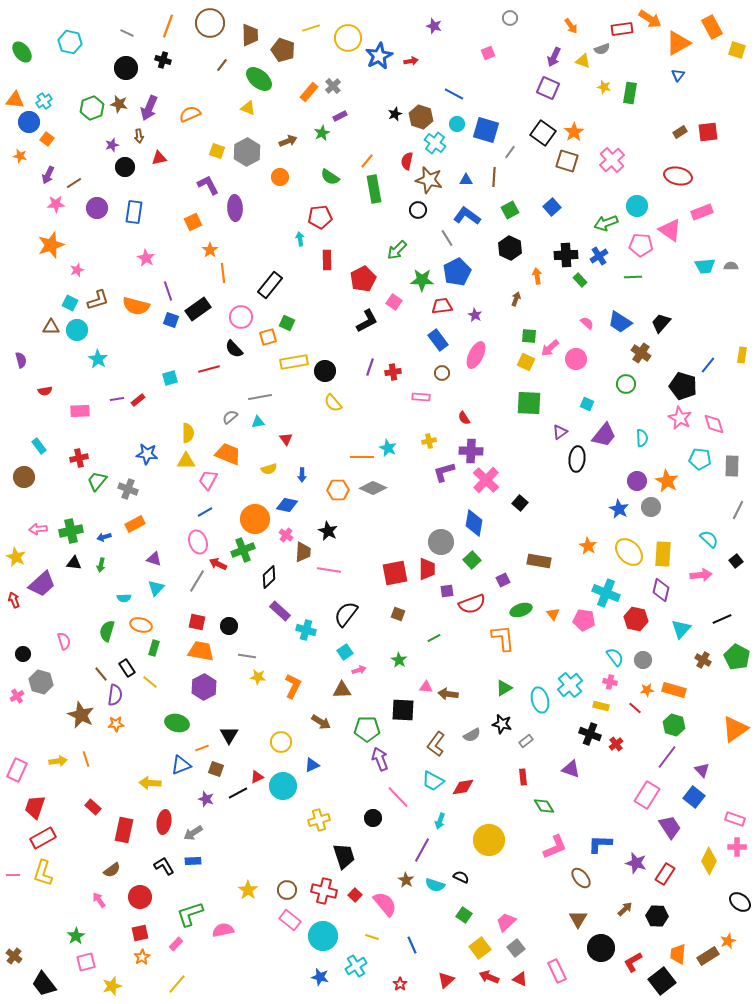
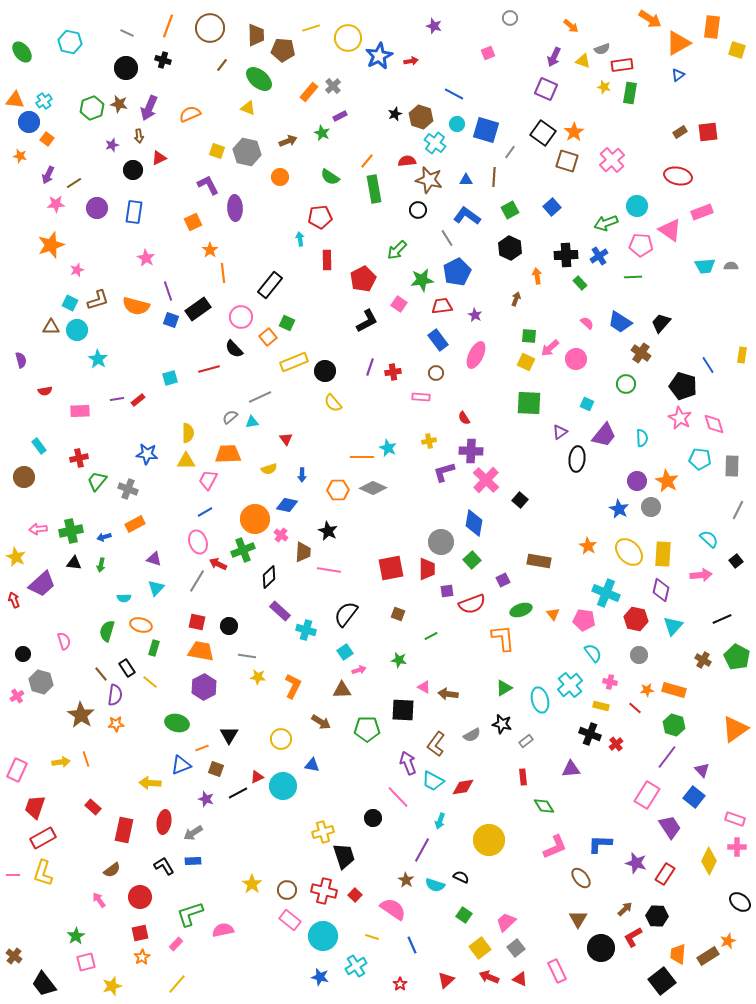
brown circle at (210, 23): moved 5 px down
orange arrow at (571, 26): rotated 14 degrees counterclockwise
orange rectangle at (712, 27): rotated 35 degrees clockwise
red rectangle at (622, 29): moved 36 px down
brown trapezoid at (250, 35): moved 6 px right
brown pentagon at (283, 50): rotated 15 degrees counterclockwise
blue triangle at (678, 75): rotated 16 degrees clockwise
purple square at (548, 88): moved 2 px left, 1 px down
green star at (322, 133): rotated 21 degrees counterclockwise
gray hexagon at (247, 152): rotated 20 degrees counterclockwise
red triangle at (159, 158): rotated 14 degrees counterclockwise
red semicircle at (407, 161): rotated 72 degrees clockwise
black circle at (125, 167): moved 8 px right, 3 px down
green star at (422, 280): rotated 10 degrees counterclockwise
green rectangle at (580, 280): moved 3 px down
pink square at (394, 302): moved 5 px right, 2 px down
orange square at (268, 337): rotated 24 degrees counterclockwise
yellow rectangle at (294, 362): rotated 12 degrees counterclockwise
blue line at (708, 365): rotated 72 degrees counterclockwise
brown circle at (442, 373): moved 6 px left
gray line at (260, 397): rotated 15 degrees counterclockwise
cyan triangle at (258, 422): moved 6 px left
orange trapezoid at (228, 454): rotated 24 degrees counterclockwise
black square at (520, 503): moved 3 px up
pink cross at (286, 535): moved 5 px left
red square at (395, 573): moved 4 px left, 5 px up
cyan triangle at (681, 629): moved 8 px left, 3 px up
green line at (434, 638): moved 3 px left, 2 px up
cyan semicircle at (615, 657): moved 22 px left, 4 px up
green star at (399, 660): rotated 21 degrees counterclockwise
gray circle at (643, 660): moved 4 px left, 5 px up
pink triangle at (426, 687): moved 2 px left; rotated 24 degrees clockwise
brown star at (81, 715): rotated 8 degrees clockwise
yellow circle at (281, 742): moved 3 px up
purple arrow at (380, 759): moved 28 px right, 4 px down
yellow arrow at (58, 761): moved 3 px right, 1 px down
blue triangle at (312, 765): rotated 35 degrees clockwise
purple triangle at (571, 769): rotated 24 degrees counterclockwise
yellow cross at (319, 820): moved 4 px right, 12 px down
yellow star at (248, 890): moved 4 px right, 6 px up
pink semicircle at (385, 904): moved 8 px right, 5 px down; rotated 16 degrees counterclockwise
red L-shape at (633, 962): moved 25 px up
